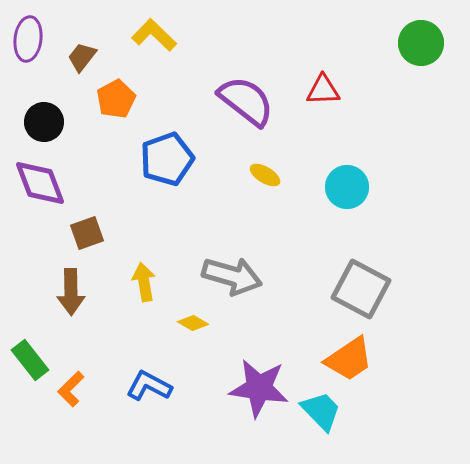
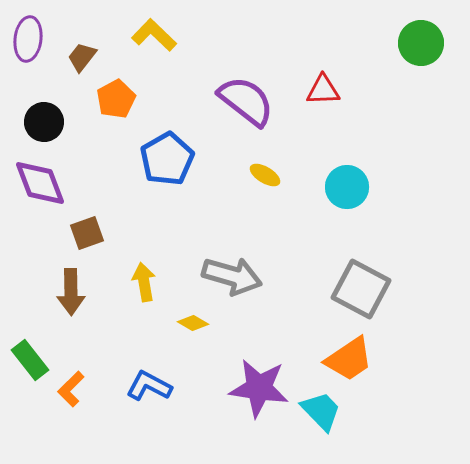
blue pentagon: rotated 10 degrees counterclockwise
